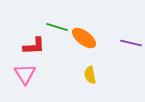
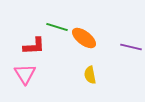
purple line: moved 4 px down
